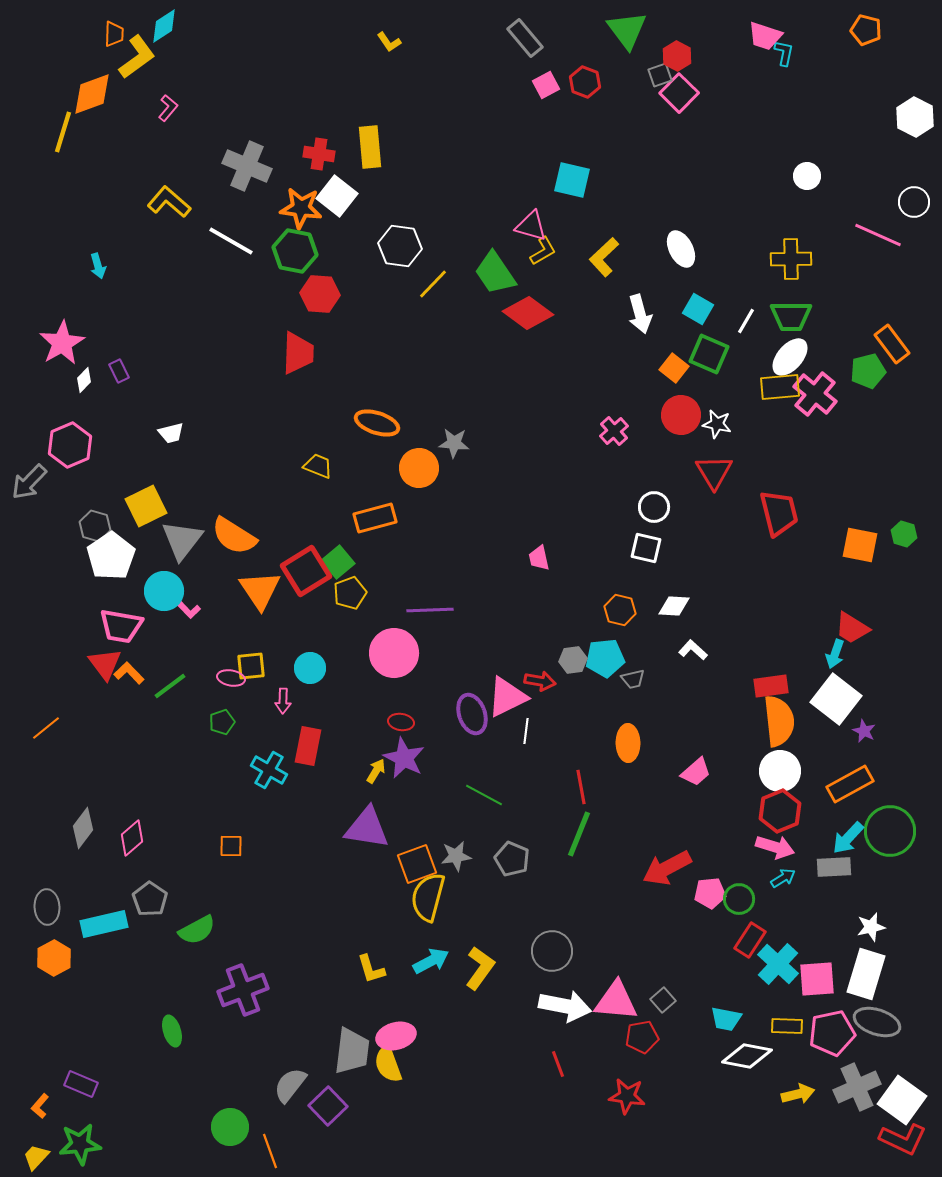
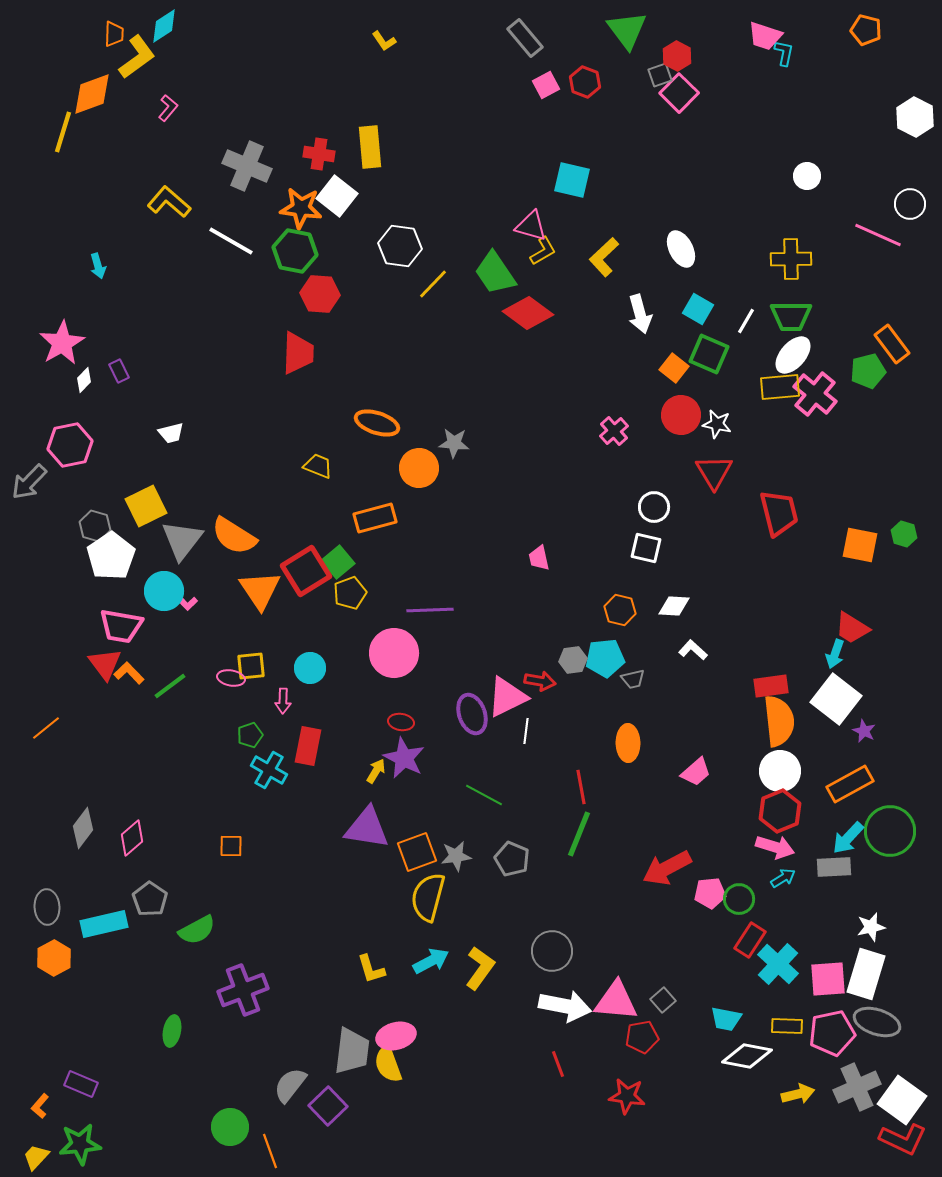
yellow L-shape at (389, 42): moved 5 px left, 1 px up
white circle at (914, 202): moved 4 px left, 2 px down
white ellipse at (790, 357): moved 3 px right, 2 px up
pink hexagon at (70, 445): rotated 12 degrees clockwise
pink L-shape at (189, 610): moved 3 px left, 8 px up
green pentagon at (222, 722): moved 28 px right, 13 px down
orange square at (417, 864): moved 12 px up
pink square at (817, 979): moved 11 px right
green ellipse at (172, 1031): rotated 28 degrees clockwise
